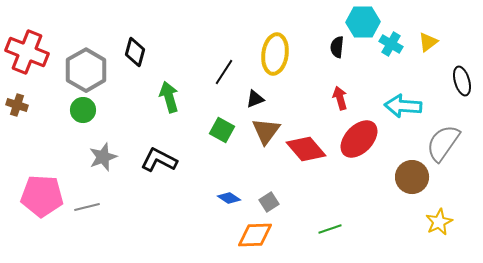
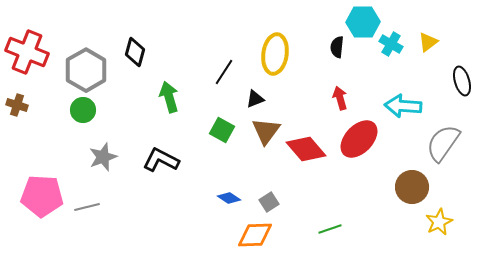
black L-shape: moved 2 px right
brown circle: moved 10 px down
